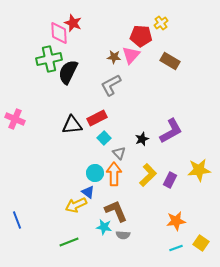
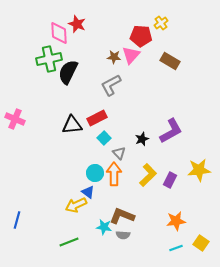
red star: moved 4 px right, 1 px down
brown L-shape: moved 6 px right, 5 px down; rotated 45 degrees counterclockwise
blue line: rotated 36 degrees clockwise
